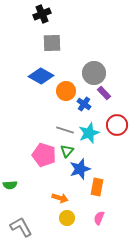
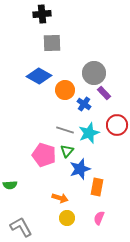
black cross: rotated 18 degrees clockwise
blue diamond: moved 2 px left
orange circle: moved 1 px left, 1 px up
